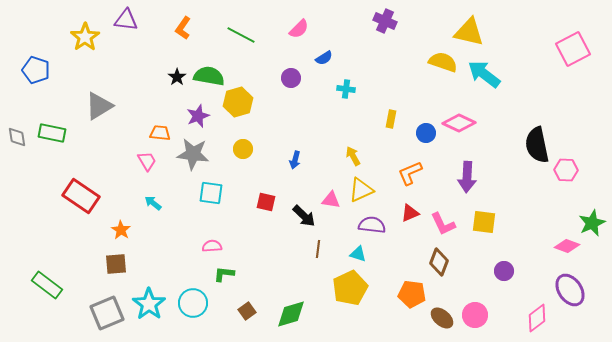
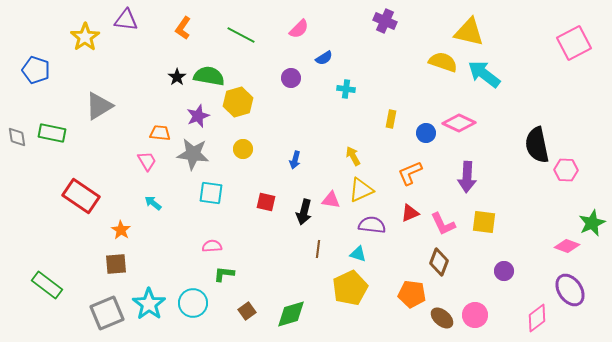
pink square at (573, 49): moved 1 px right, 6 px up
black arrow at (304, 216): moved 4 px up; rotated 60 degrees clockwise
